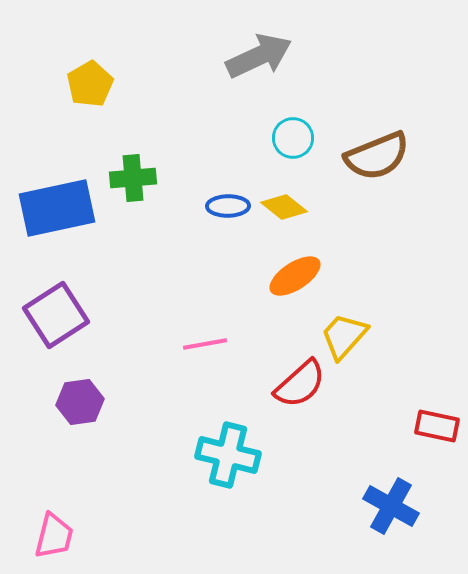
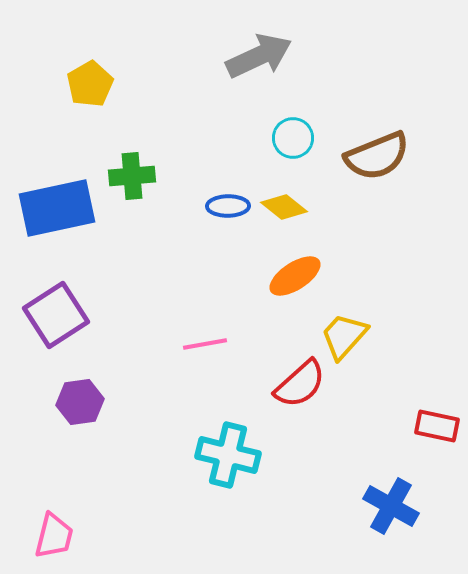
green cross: moved 1 px left, 2 px up
